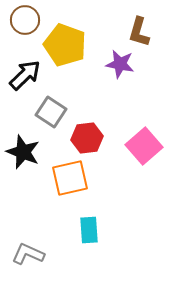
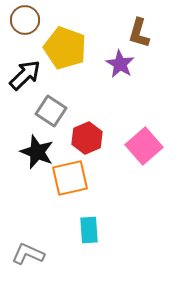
brown L-shape: moved 1 px down
yellow pentagon: moved 3 px down
purple star: rotated 20 degrees clockwise
gray square: moved 1 px up
red hexagon: rotated 16 degrees counterclockwise
black star: moved 14 px right
